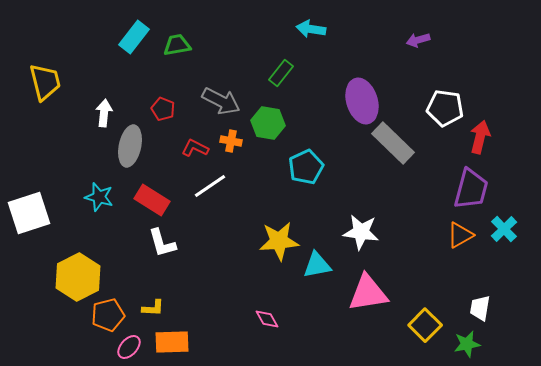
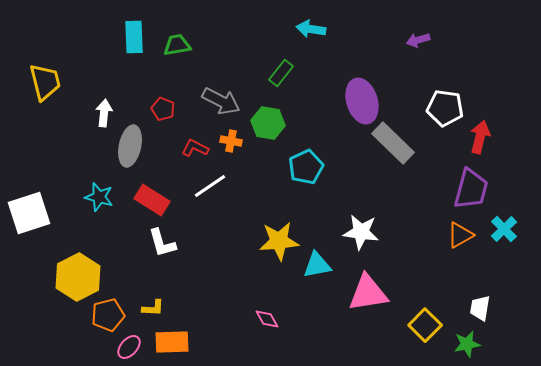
cyan rectangle: rotated 40 degrees counterclockwise
